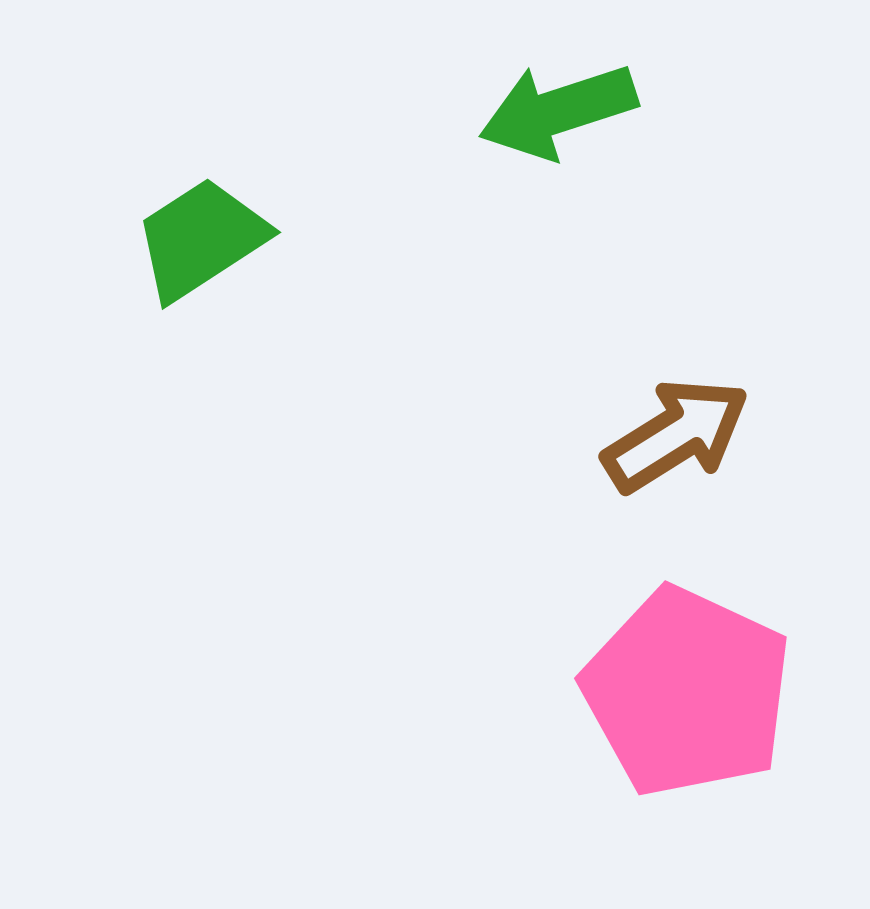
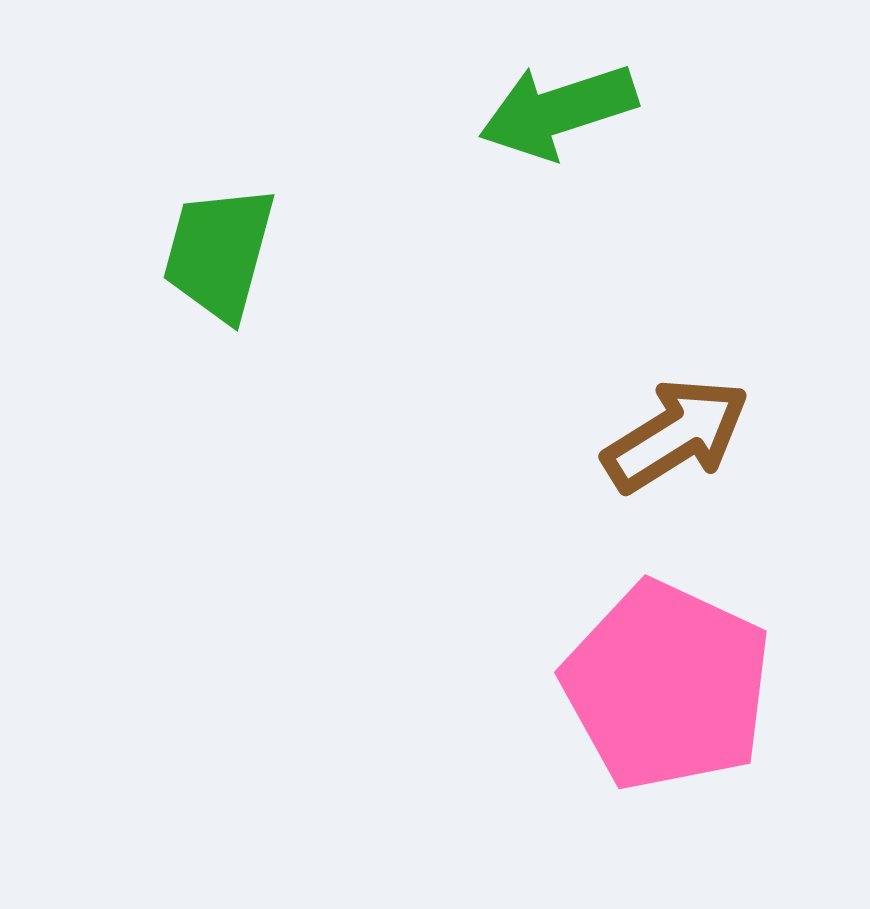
green trapezoid: moved 18 px right, 14 px down; rotated 42 degrees counterclockwise
pink pentagon: moved 20 px left, 6 px up
